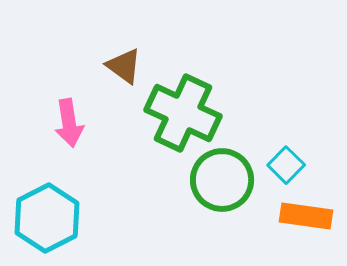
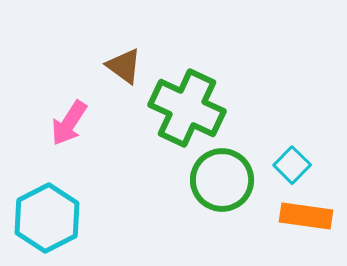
green cross: moved 4 px right, 5 px up
pink arrow: rotated 42 degrees clockwise
cyan square: moved 6 px right
